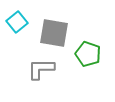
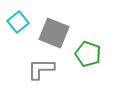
cyan square: moved 1 px right
gray square: rotated 12 degrees clockwise
